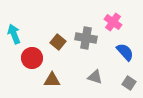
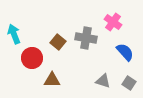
gray triangle: moved 8 px right, 4 px down
